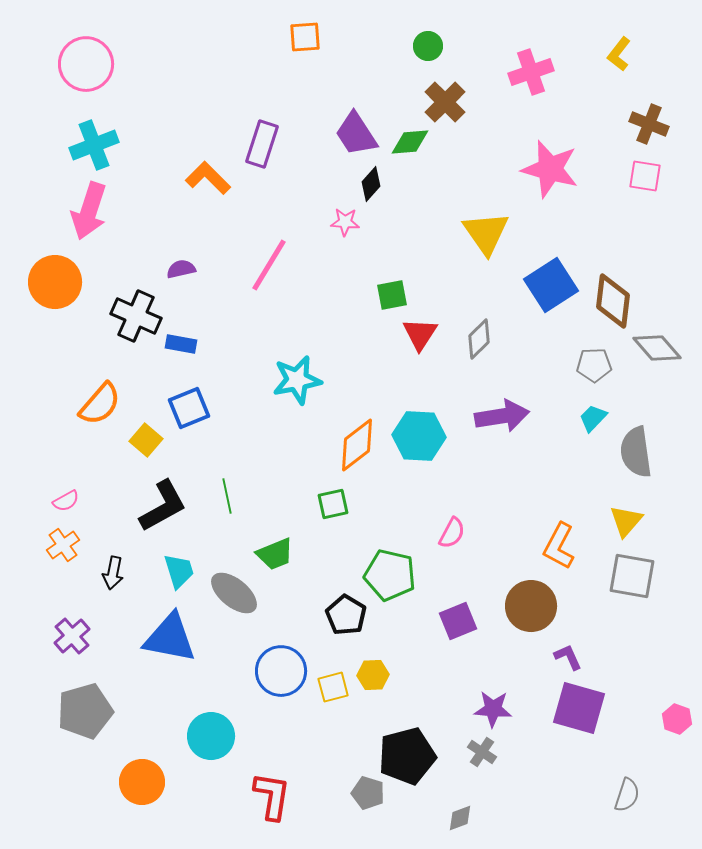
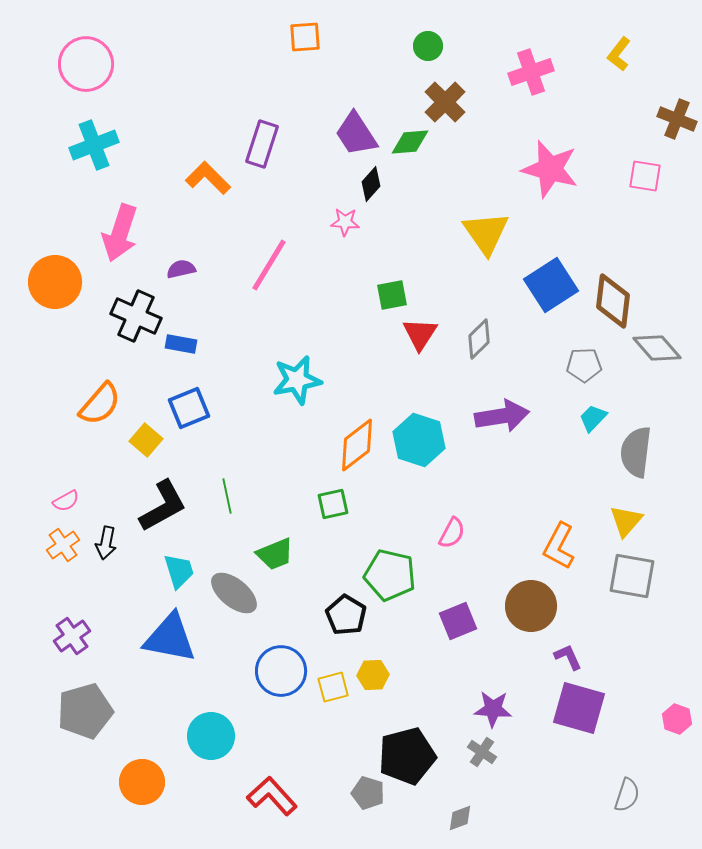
brown cross at (649, 124): moved 28 px right, 5 px up
pink arrow at (89, 211): moved 31 px right, 22 px down
gray pentagon at (594, 365): moved 10 px left
cyan hexagon at (419, 436): moved 4 px down; rotated 15 degrees clockwise
gray semicircle at (636, 452): rotated 15 degrees clockwise
black arrow at (113, 573): moved 7 px left, 30 px up
purple cross at (72, 636): rotated 6 degrees clockwise
red L-shape at (272, 796): rotated 51 degrees counterclockwise
